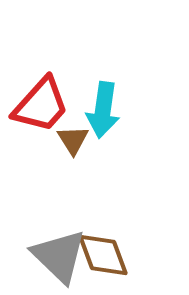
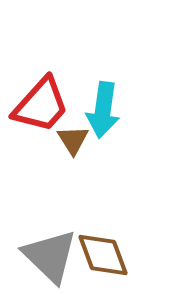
gray triangle: moved 9 px left
